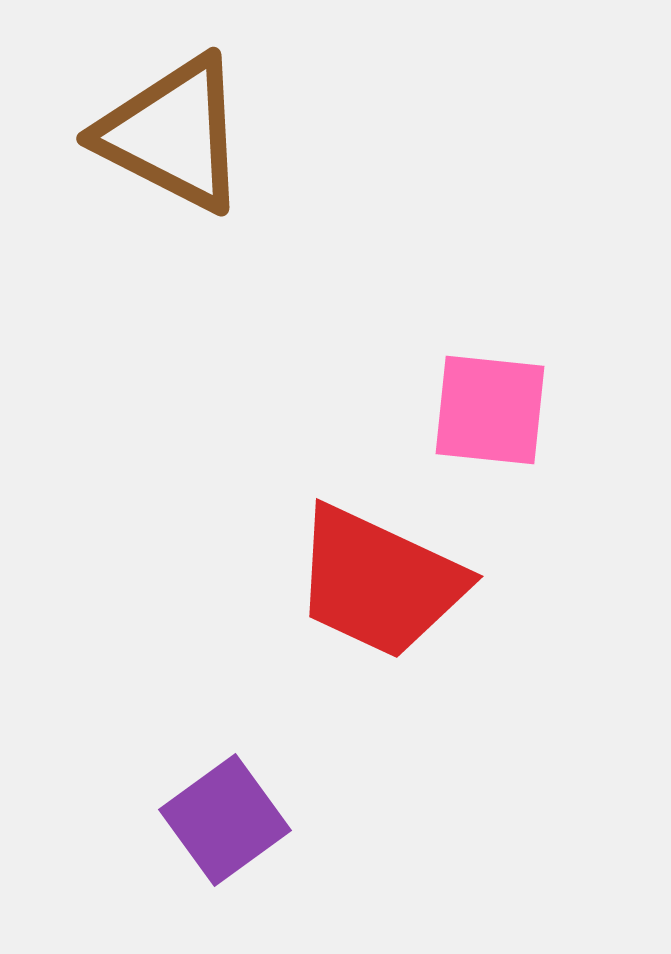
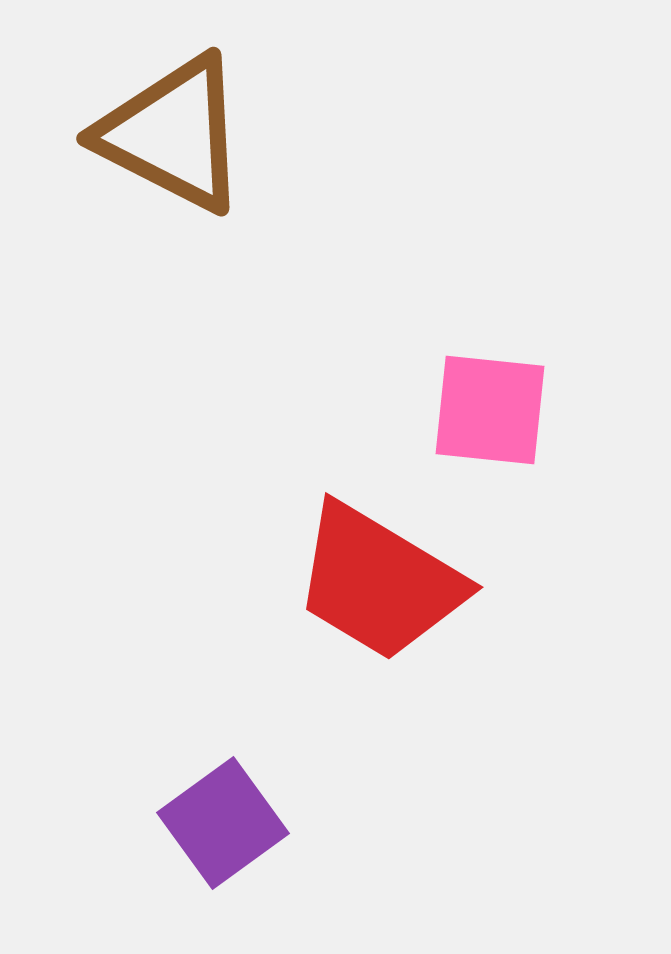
red trapezoid: rotated 6 degrees clockwise
purple square: moved 2 px left, 3 px down
